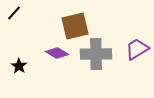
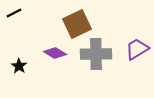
black line: rotated 21 degrees clockwise
brown square: moved 2 px right, 2 px up; rotated 12 degrees counterclockwise
purple diamond: moved 2 px left
